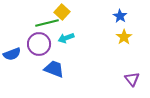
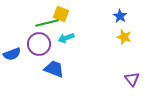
yellow square: moved 1 px left, 2 px down; rotated 21 degrees counterclockwise
yellow star: rotated 21 degrees counterclockwise
